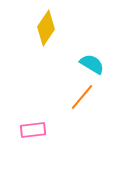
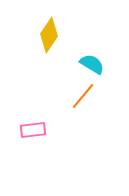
yellow diamond: moved 3 px right, 7 px down
orange line: moved 1 px right, 1 px up
